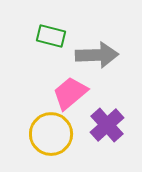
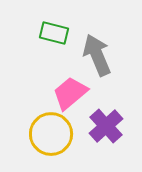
green rectangle: moved 3 px right, 3 px up
gray arrow: rotated 111 degrees counterclockwise
purple cross: moved 1 px left, 1 px down
